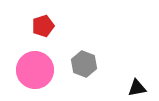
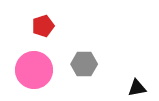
gray hexagon: rotated 20 degrees counterclockwise
pink circle: moved 1 px left
